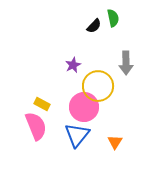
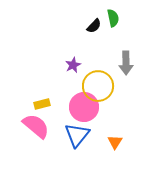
yellow rectangle: rotated 42 degrees counterclockwise
pink semicircle: rotated 28 degrees counterclockwise
